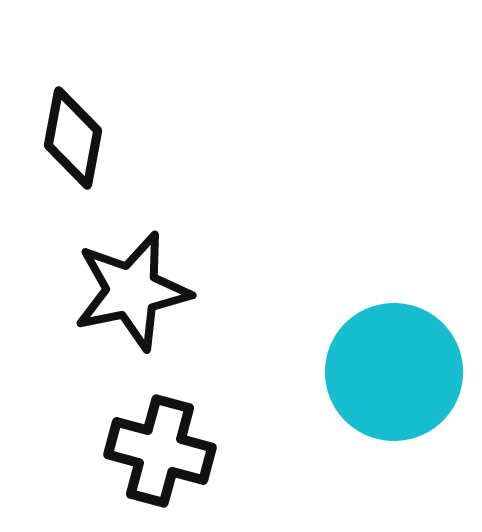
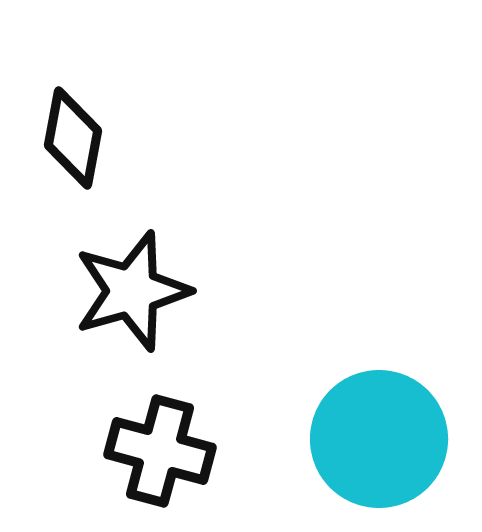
black star: rotated 4 degrees counterclockwise
cyan circle: moved 15 px left, 67 px down
